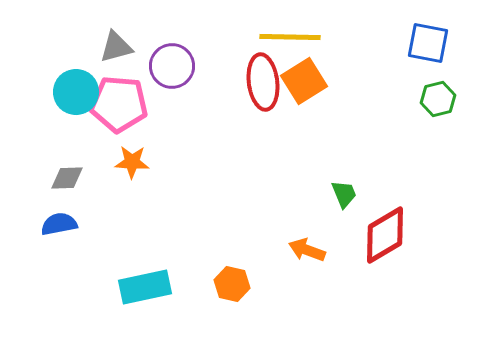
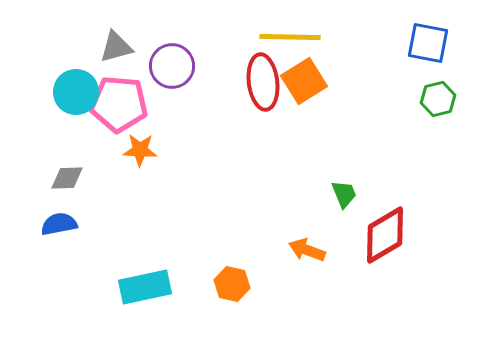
orange star: moved 8 px right, 12 px up
